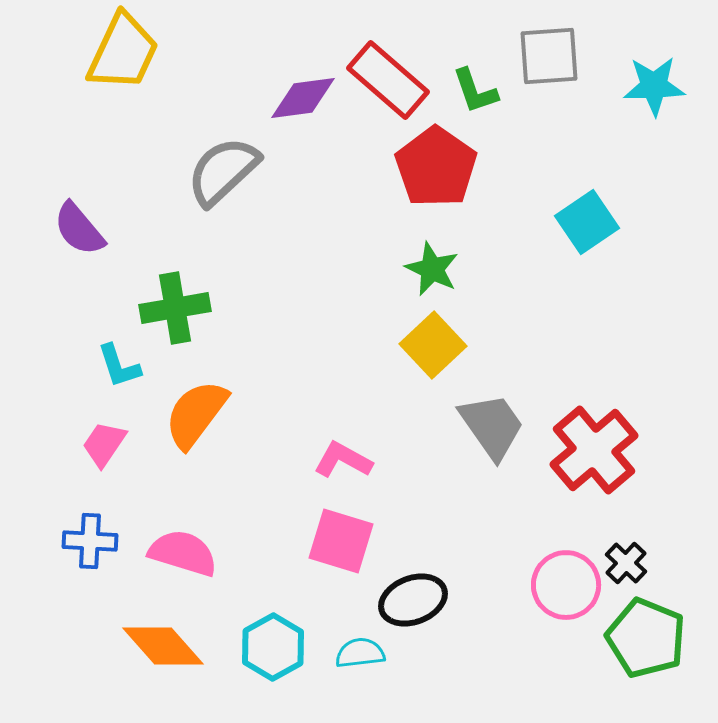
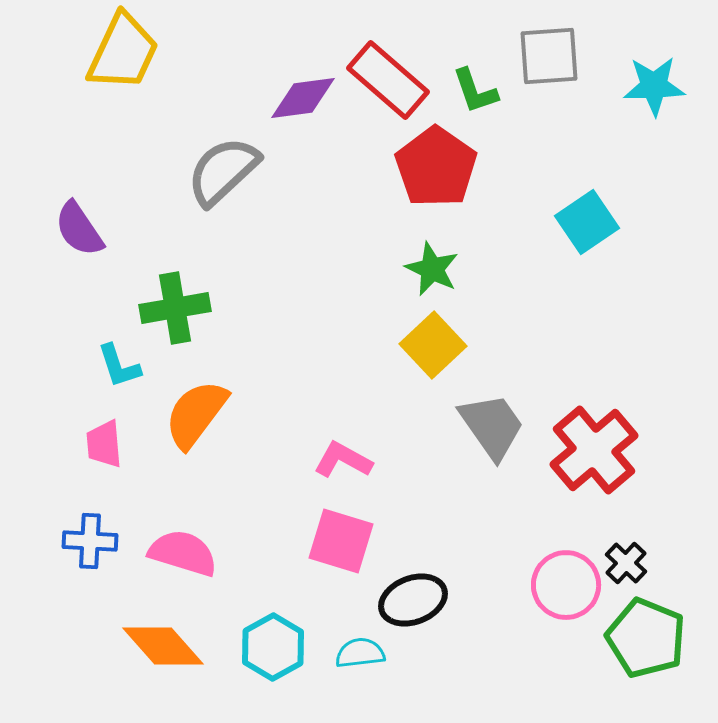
purple semicircle: rotated 6 degrees clockwise
pink trapezoid: rotated 39 degrees counterclockwise
